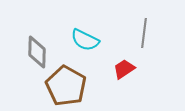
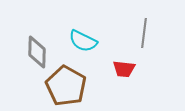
cyan semicircle: moved 2 px left, 1 px down
red trapezoid: rotated 140 degrees counterclockwise
